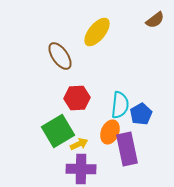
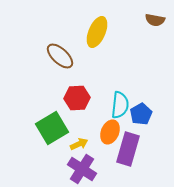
brown semicircle: rotated 48 degrees clockwise
yellow ellipse: rotated 16 degrees counterclockwise
brown ellipse: rotated 12 degrees counterclockwise
green square: moved 6 px left, 3 px up
purple rectangle: moved 1 px right; rotated 28 degrees clockwise
purple cross: moved 1 px right; rotated 32 degrees clockwise
